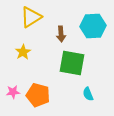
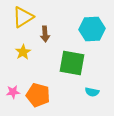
yellow triangle: moved 8 px left
cyan hexagon: moved 1 px left, 3 px down
brown arrow: moved 16 px left
cyan semicircle: moved 4 px right, 2 px up; rotated 56 degrees counterclockwise
